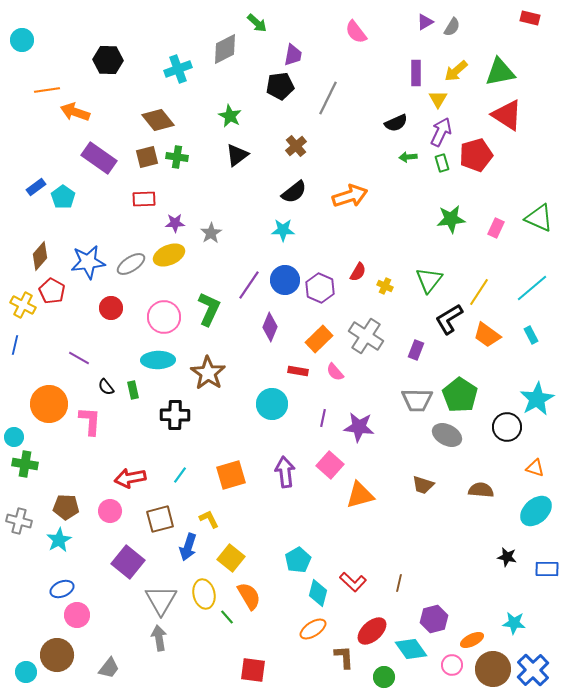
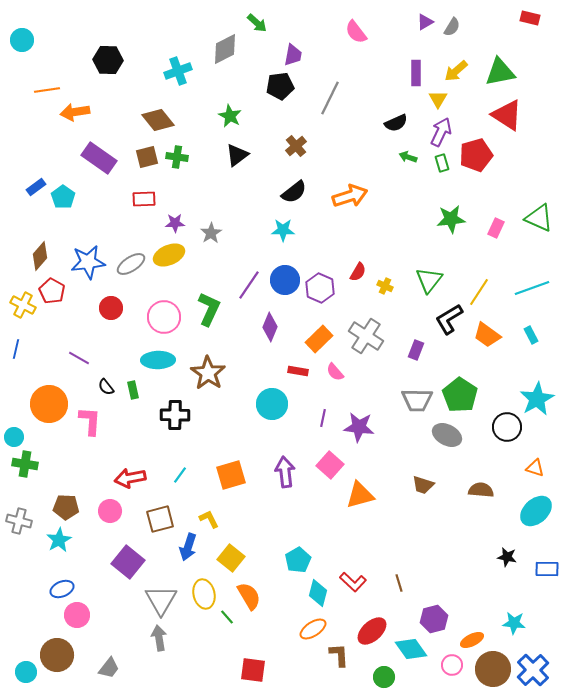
cyan cross at (178, 69): moved 2 px down
gray line at (328, 98): moved 2 px right
orange arrow at (75, 112): rotated 28 degrees counterclockwise
green arrow at (408, 157): rotated 24 degrees clockwise
cyan line at (532, 288): rotated 20 degrees clockwise
blue line at (15, 345): moved 1 px right, 4 px down
brown line at (399, 583): rotated 30 degrees counterclockwise
brown L-shape at (344, 657): moved 5 px left, 2 px up
